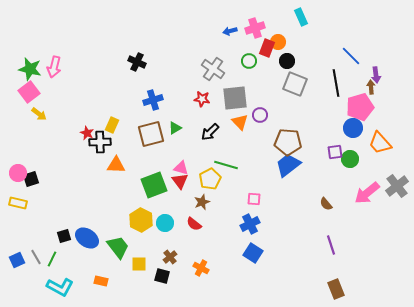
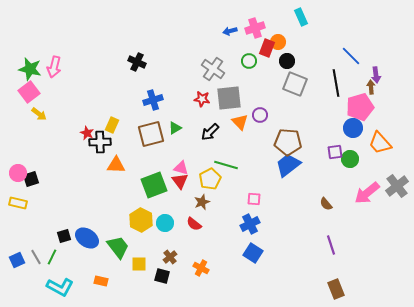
gray square at (235, 98): moved 6 px left
green line at (52, 259): moved 2 px up
